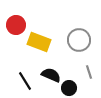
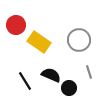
yellow rectangle: rotated 15 degrees clockwise
